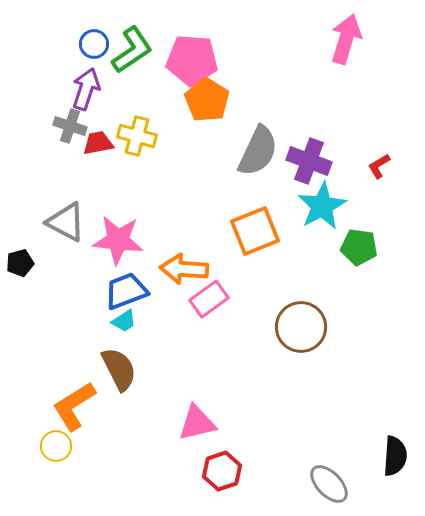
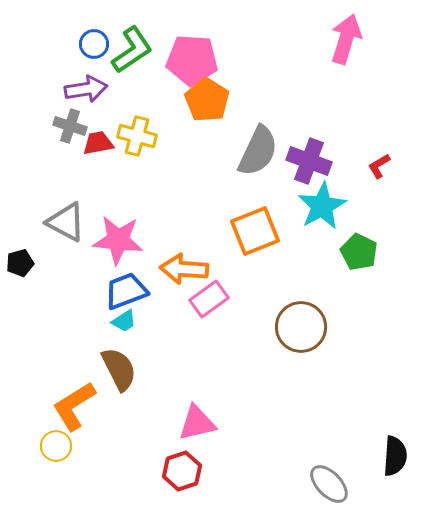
purple arrow: rotated 63 degrees clockwise
green pentagon: moved 5 px down; rotated 18 degrees clockwise
red hexagon: moved 40 px left
